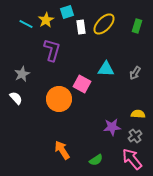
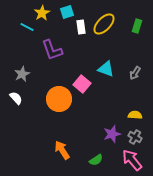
yellow star: moved 4 px left, 7 px up
cyan line: moved 1 px right, 3 px down
purple L-shape: rotated 145 degrees clockwise
cyan triangle: rotated 18 degrees clockwise
pink square: rotated 12 degrees clockwise
yellow semicircle: moved 3 px left, 1 px down
purple star: moved 7 px down; rotated 12 degrees counterclockwise
gray cross: moved 1 px down; rotated 24 degrees counterclockwise
pink arrow: moved 1 px down
